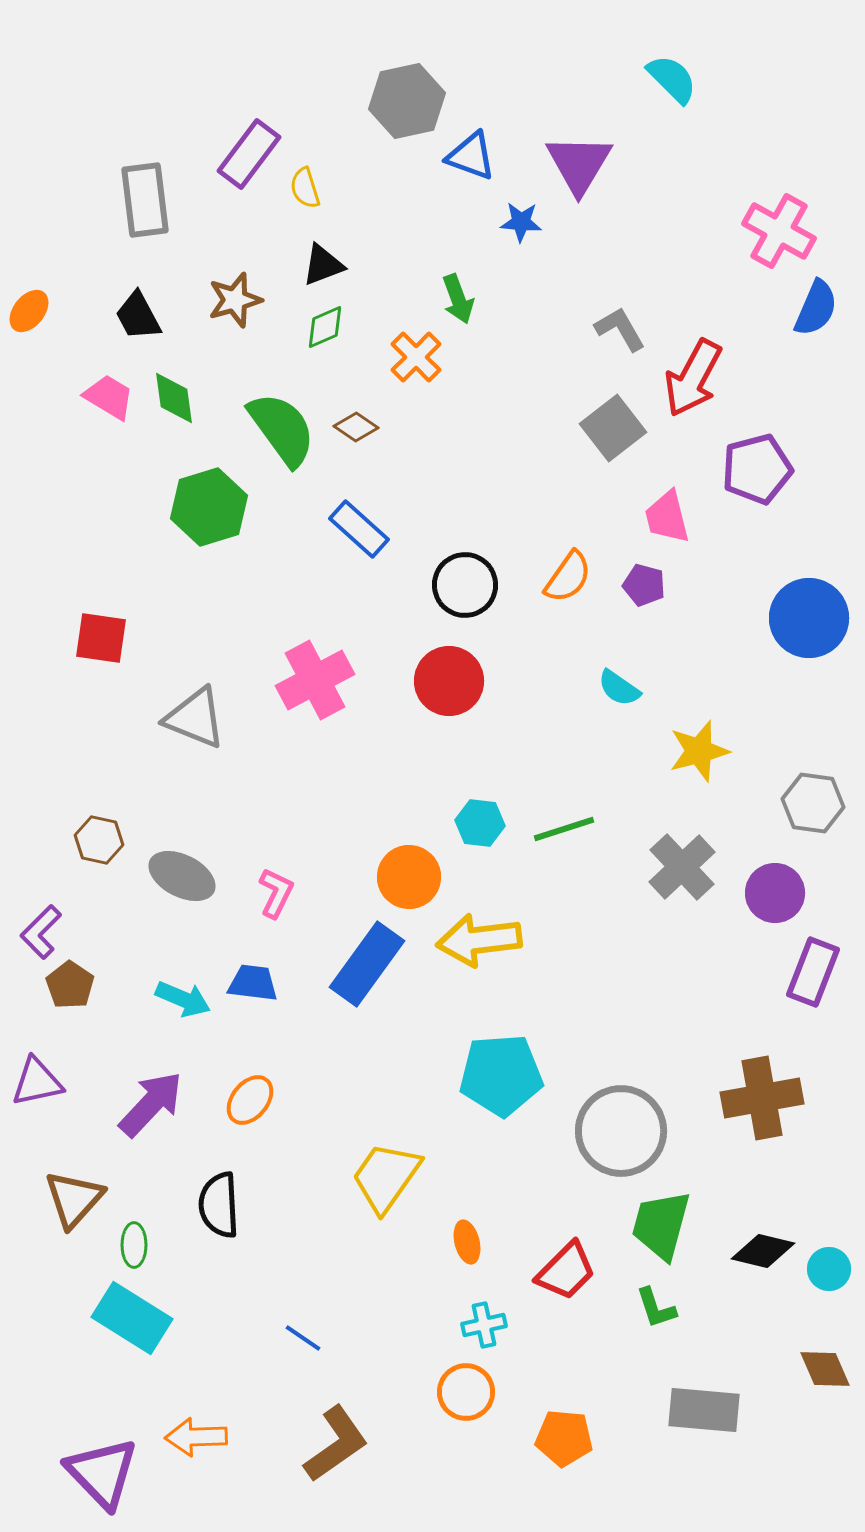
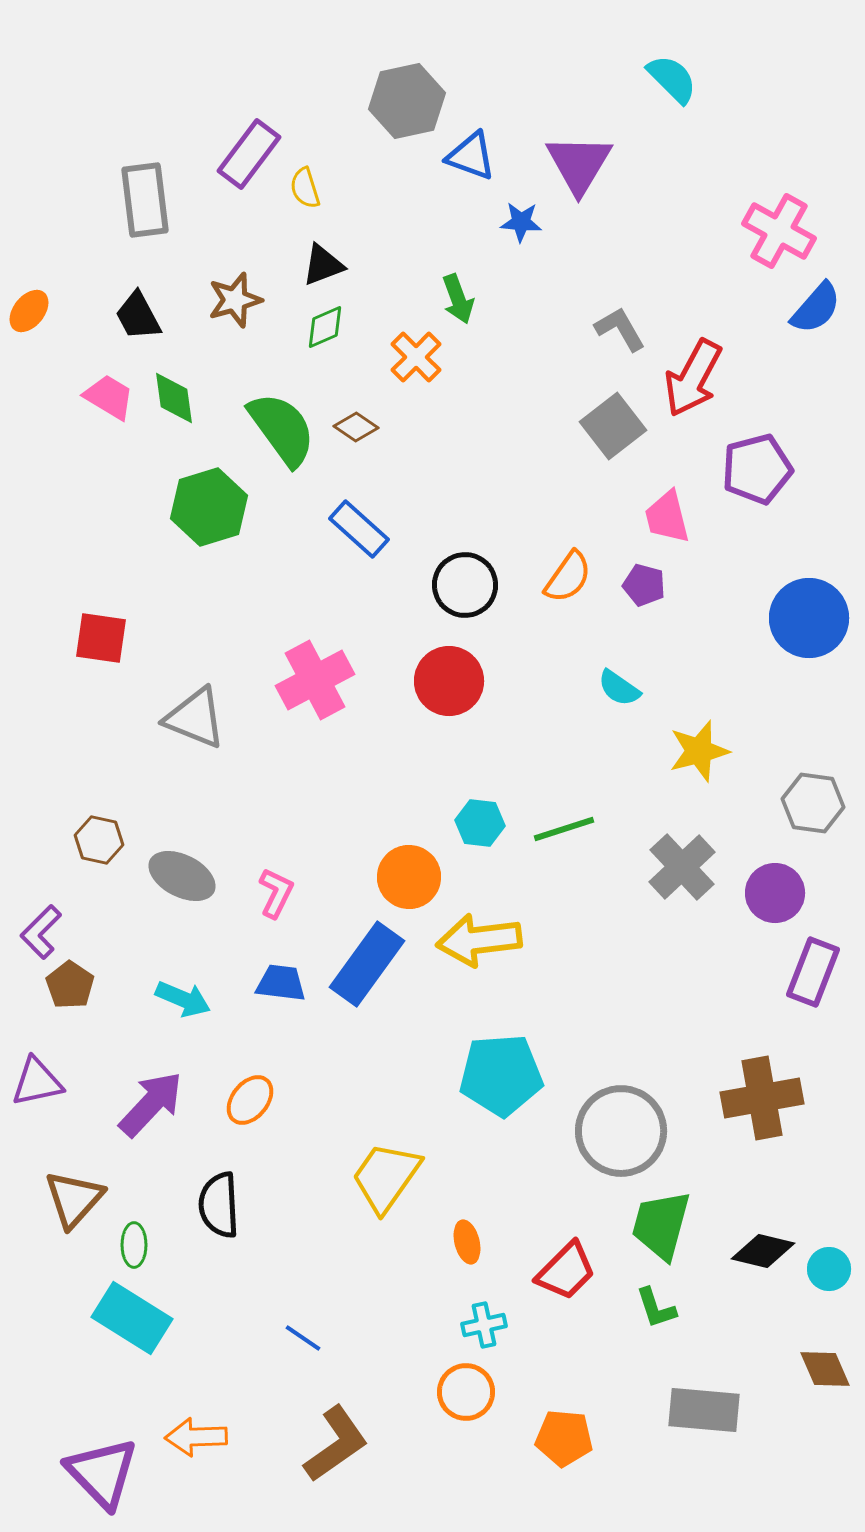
blue semicircle at (816, 308): rotated 18 degrees clockwise
gray square at (613, 428): moved 2 px up
blue trapezoid at (253, 983): moved 28 px right
